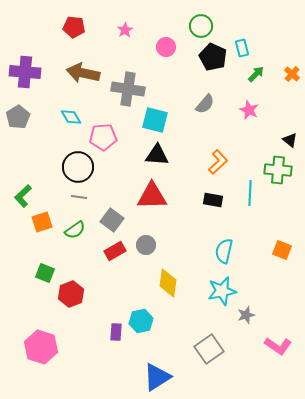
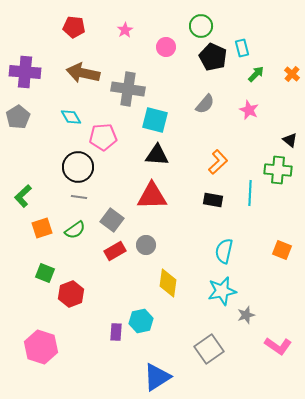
orange square at (42, 222): moved 6 px down
